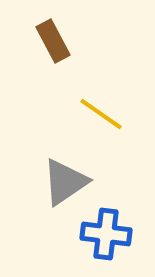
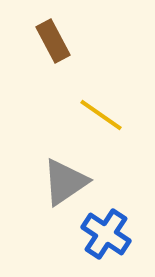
yellow line: moved 1 px down
blue cross: rotated 27 degrees clockwise
